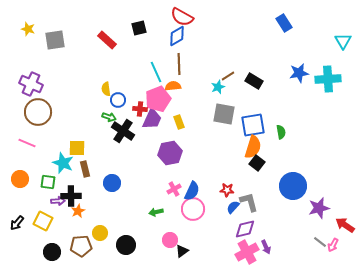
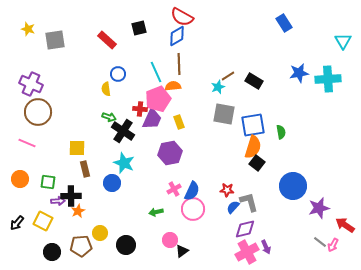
blue circle at (118, 100): moved 26 px up
cyan star at (63, 163): moved 61 px right
